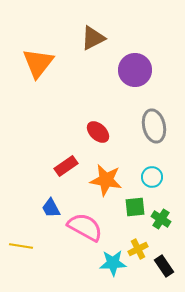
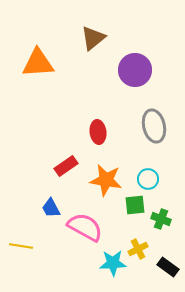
brown triangle: rotated 12 degrees counterclockwise
orange triangle: rotated 48 degrees clockwise
red ellipse: rotated 40 degrees clockwise
cyan circle: moved 4 px left, 2 px down
green square: moved 2 px up
green cross: rotated 12 degrees counterclockwise
black rectangle: moved 4 px right, 1 px down; rotated 20 degrees counterclockwise
